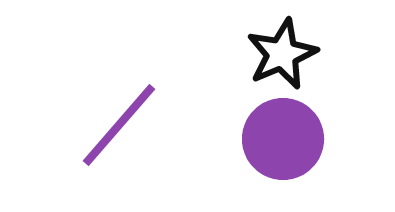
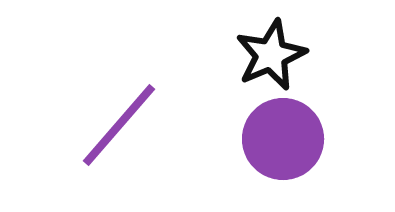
black star: moved 11 px left, 1 px down
